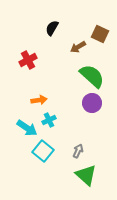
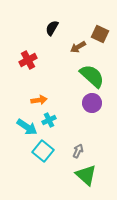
cyan arrow: moved 1 px up
